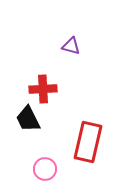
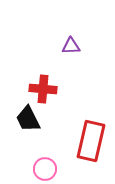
purple triangle: rotated 18 degrees counterclockwise
red cross: rotated 8 degrees clockwise
red rectangle: moved 3 px right, 1 px up
